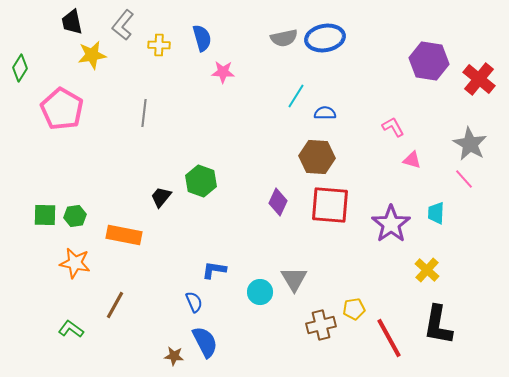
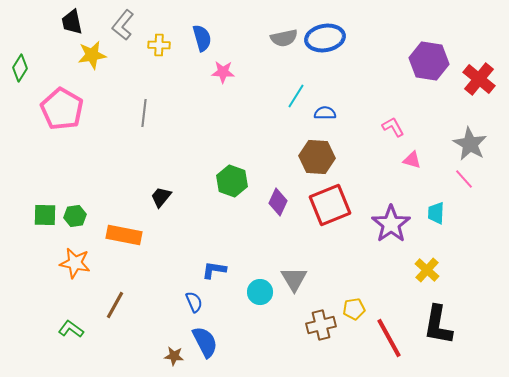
green hexagon at (201, 181): moved 31 px right
red square at (330, 205): rotated 27 degrees counterclockwise
